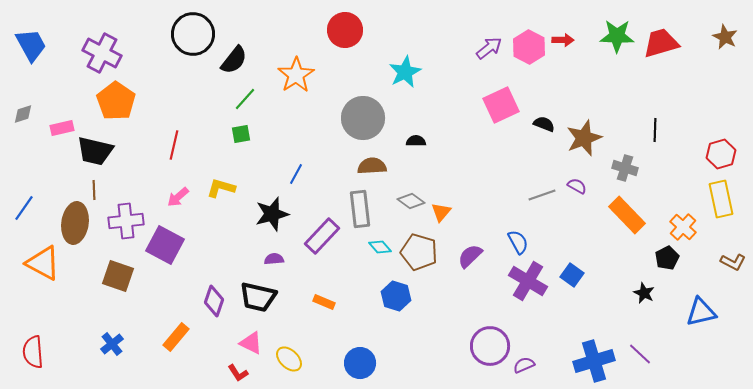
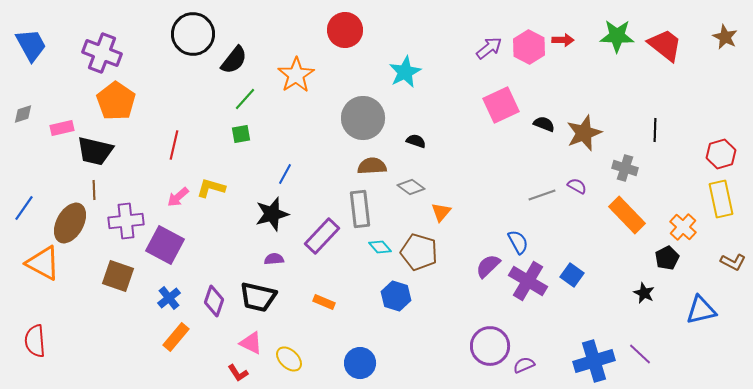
red trapezoid at (661, 43): moved 4 px right, 2 px down; rotated 54 degrees clockwise
purple cross at (102, 53): rotated 6 degrees counterclockwise
brown star at (584, 138): moved 5 px up
black semicircle at (416, 141): rotated 18 degrees clockwise
blue line at (296, 174): moved 11 px left
yellow L-shape at (221, 188): moved 10 px left
gray diamond at (411, 201): moved 14 px up
brown ellipse at (75, 223): moved 5 px left; rotated 21 degrees clockwise
purple semicircle at (470, 256): moved 18 px right, 10 px down
blue triangle at (701, 312): moved 2 px up
blue cross at (112, 344): moved 57 px right, 46 px up
red semicircle at (33, 352): moved 2 px right, 11 px up
